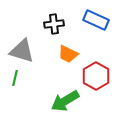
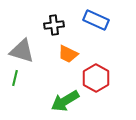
black cross: moved 1 px down
red hexagon: moved 2 px down
